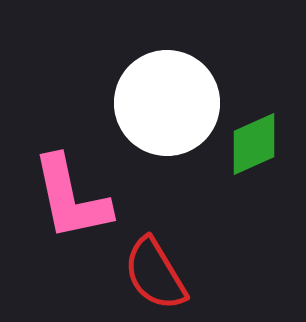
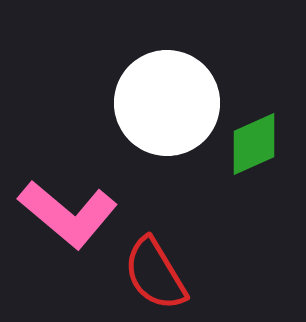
pink L-shape: moved 3 px left, 16 px down; rotated 38 degrees counterclockwise
